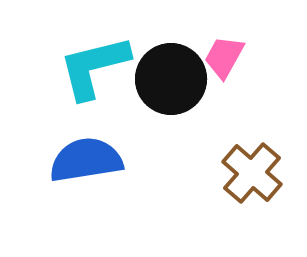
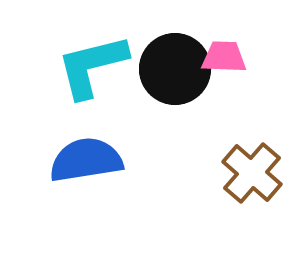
pink trapezoid: rotated 63 degrees clockwise
cyan L-shape: moved 2 px left, 1 px up
black circle: moved 4 px right, 10 px up
